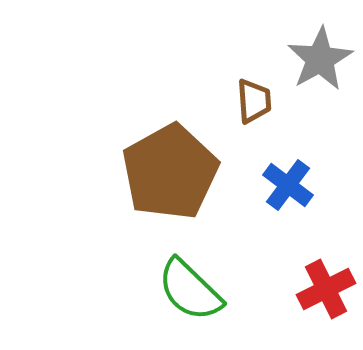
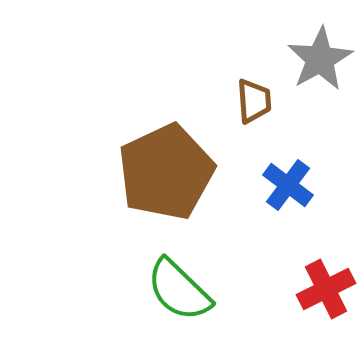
brown pentagon: moved 4 px left; rotated 4 degrees clockwise
green semicircle: moved 11 px left
